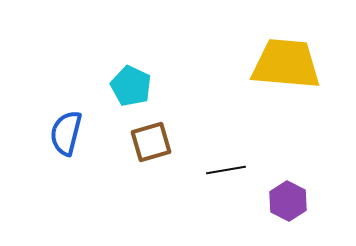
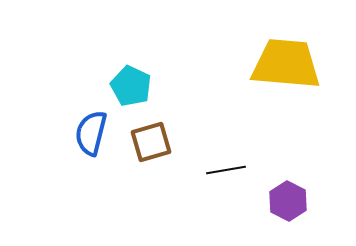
blue semicircle: moved 25 px right
